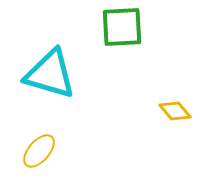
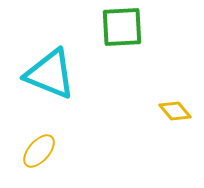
cyan triangle: rotated 6 degrees clockwise
